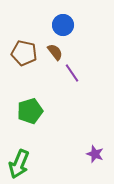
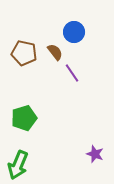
blue circle: moved 11 px right, 7 px down
green pentagon: moved 6 px left, 7 px down
green arrow: moved 1 px left, 1 px down
